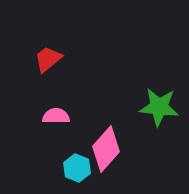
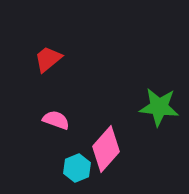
pink semicircle: moved 4 px down; rotated 20 degrees clockwise
cyan hexagon: rotated 16 degrees clockwise
